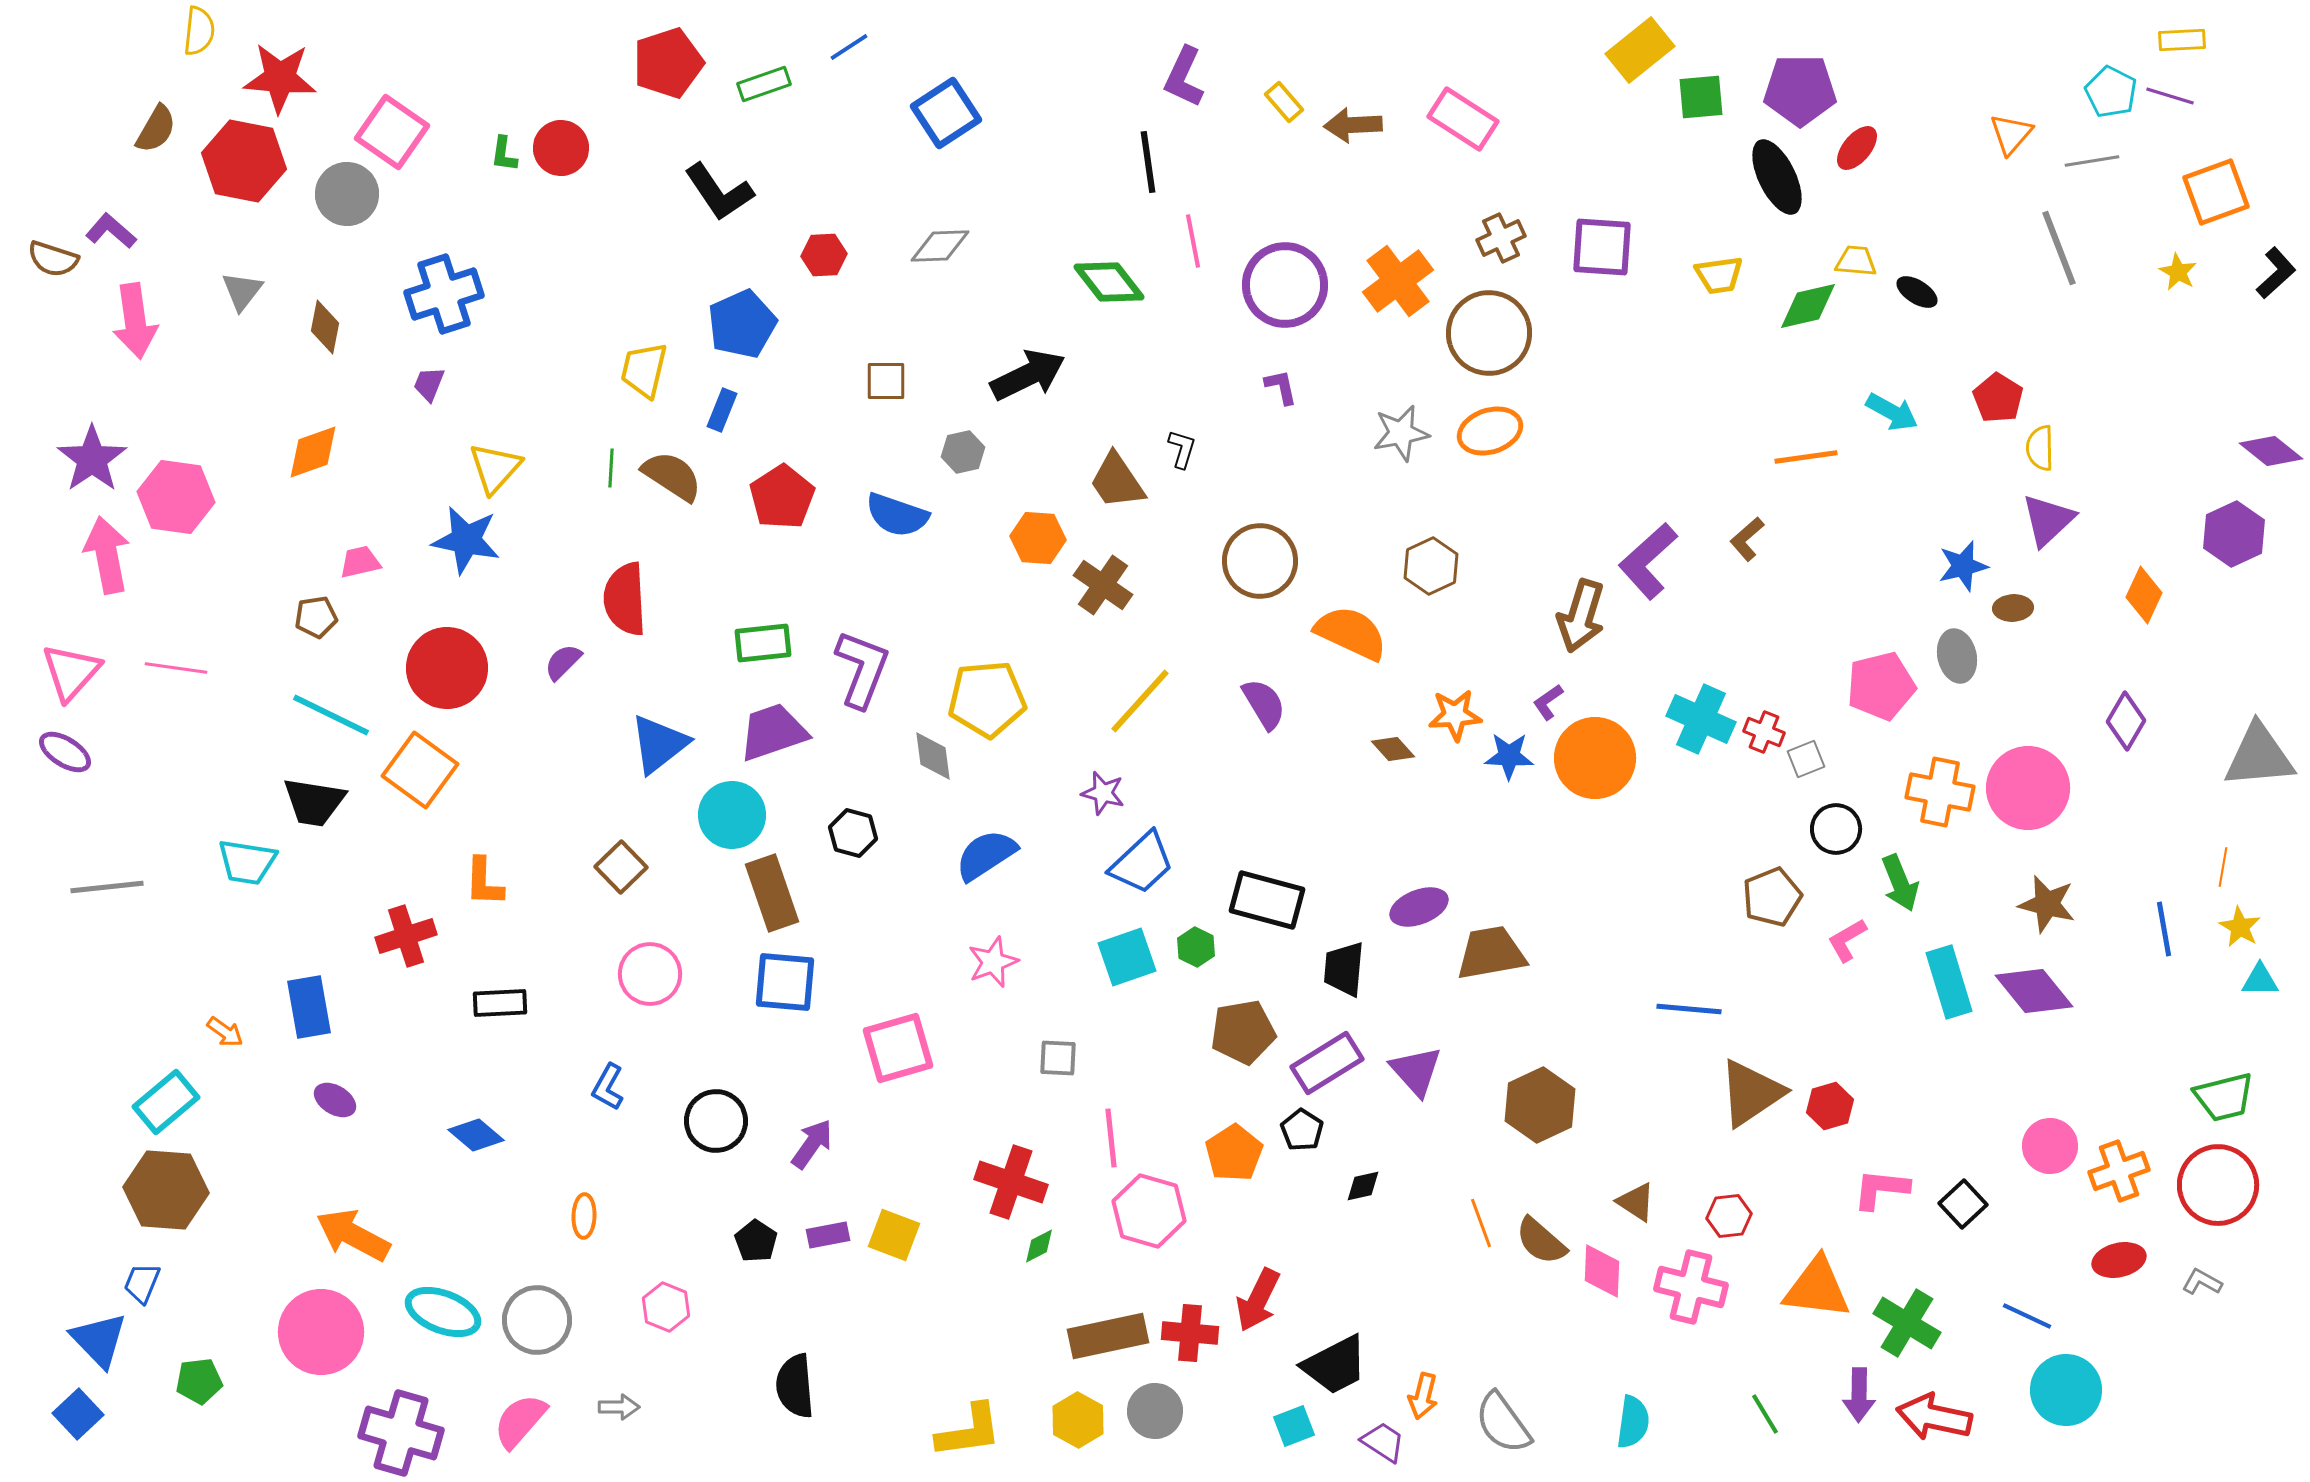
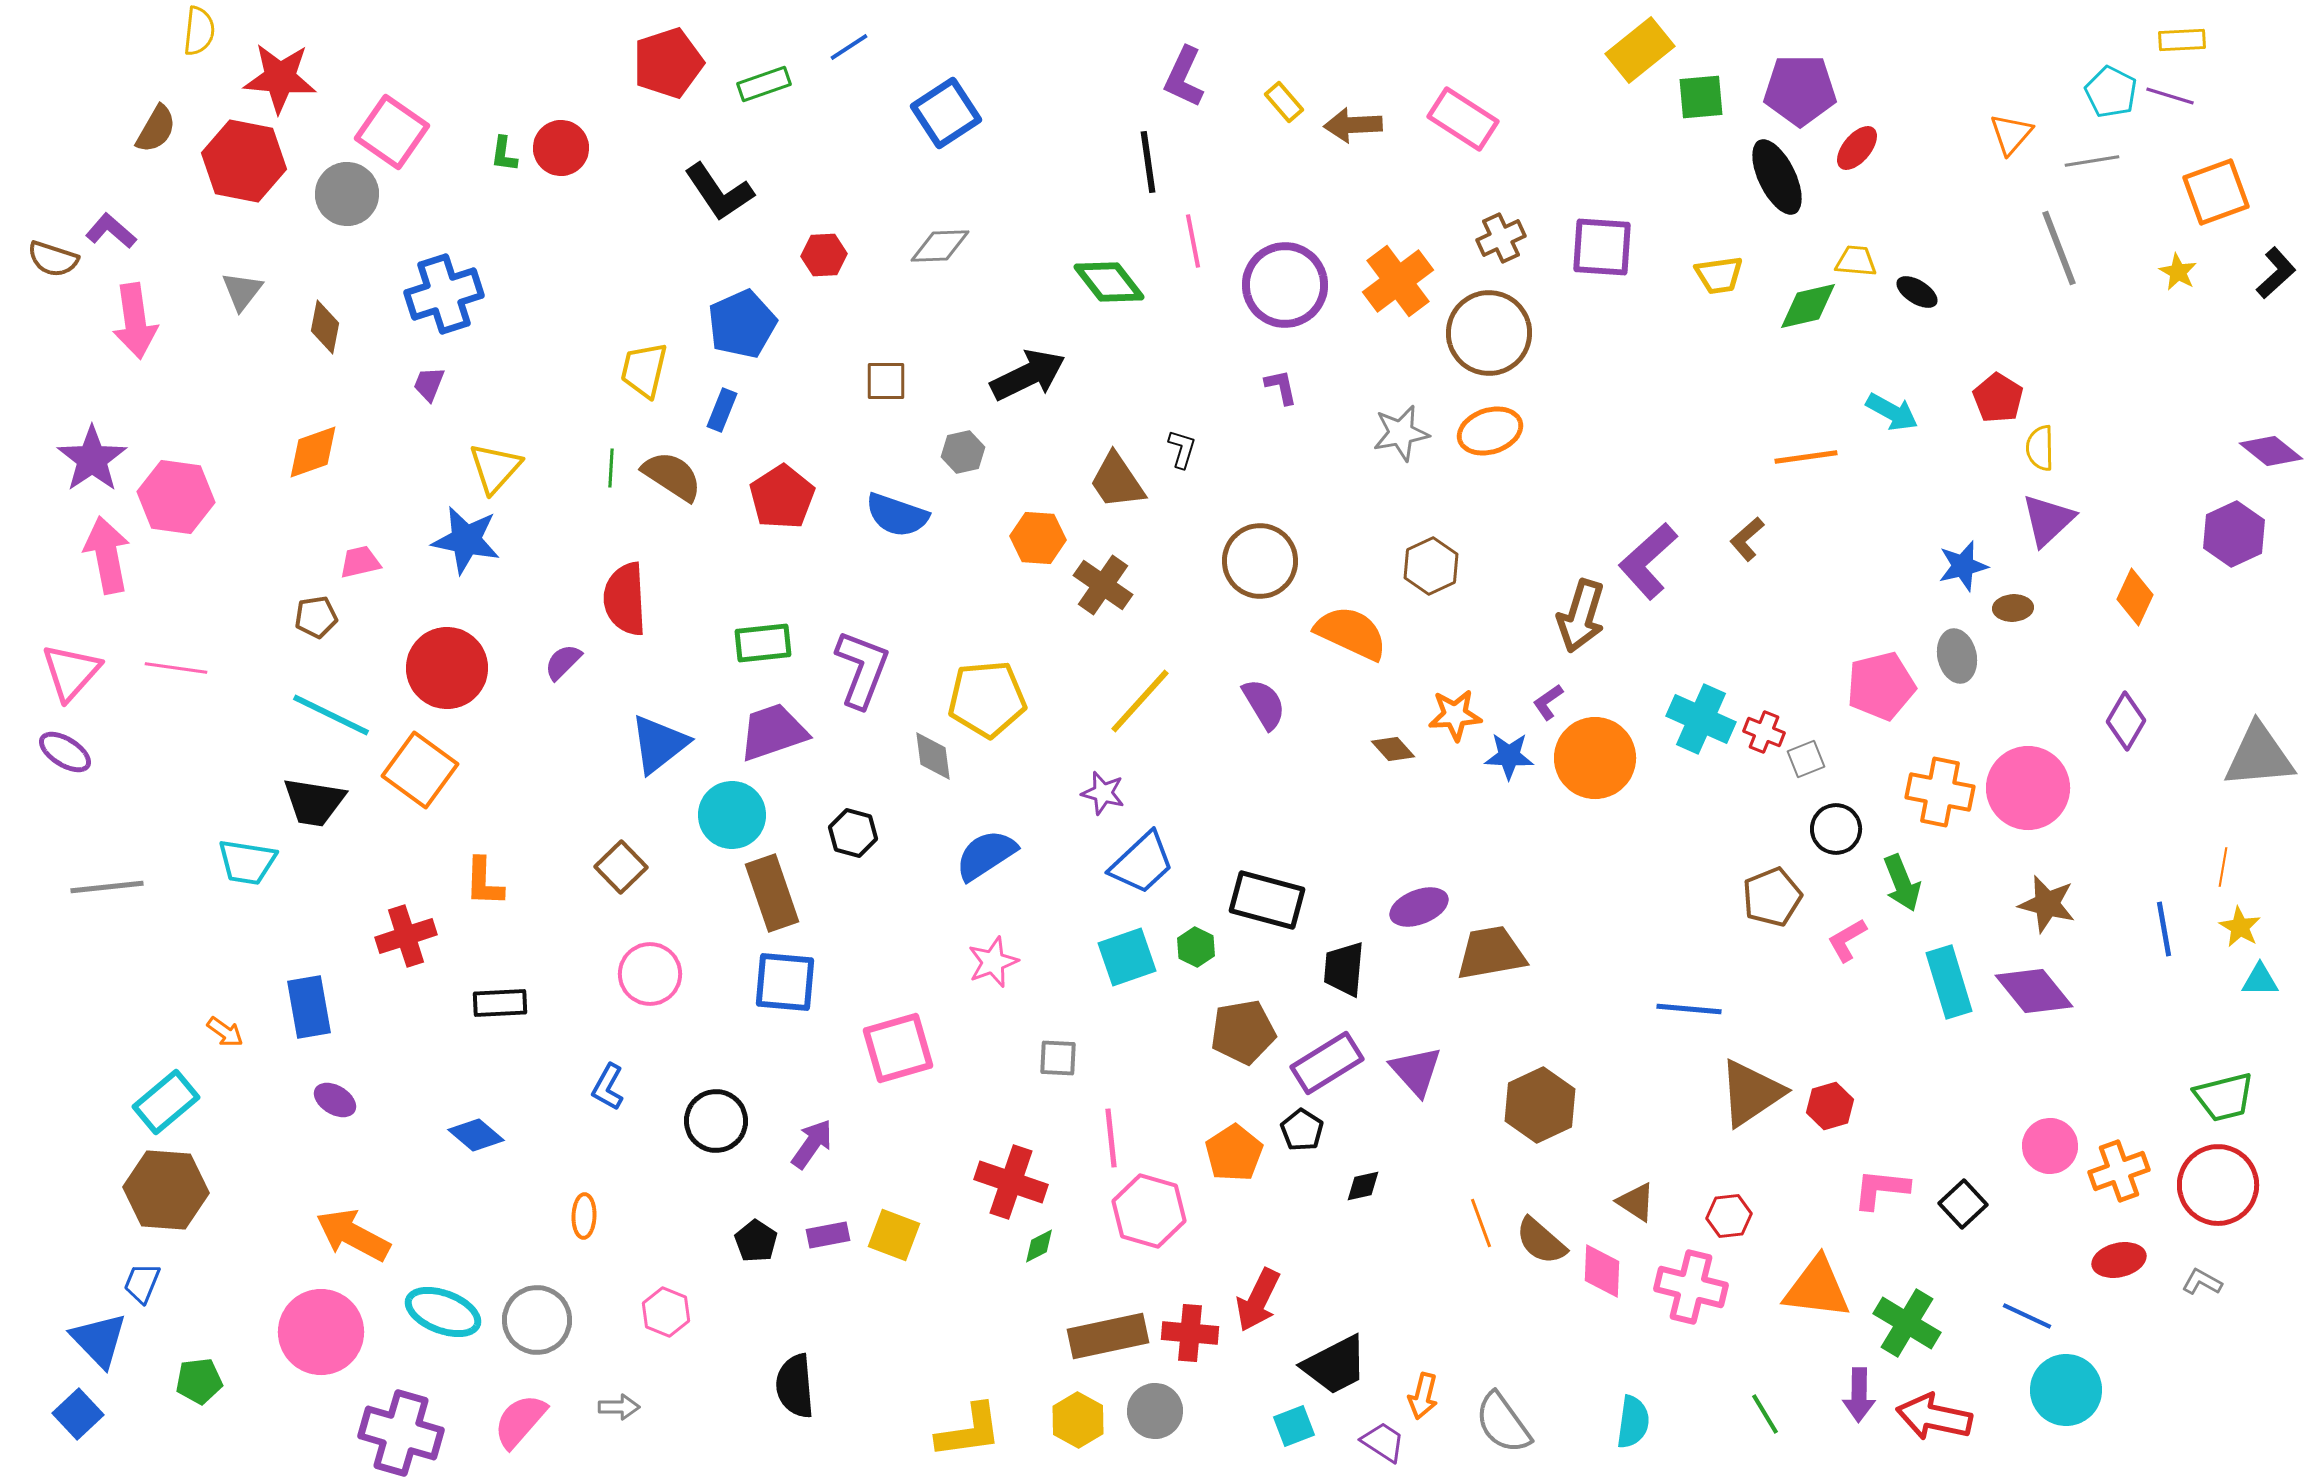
orange diamond at (2144, 595): moved 9 px left, 2 px down
green arrow at (1900, 883): moved 2 px right
pink hexagon at (666, 1307): moved 5 px down
